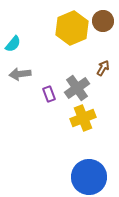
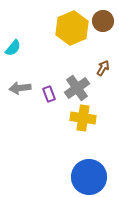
cyan semicircle: moved 4 px down
gray arrow: moved 14 px down
yellow cross: rotated 30 degrees clockwise
